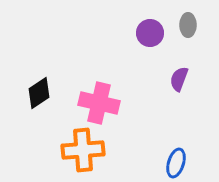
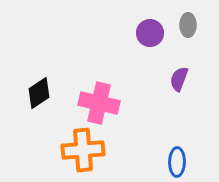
blue ellipse: moved 1 px right, 1 px up; rotated 16 degrees counterclockwise
